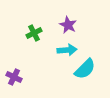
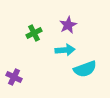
purple star: rotated 18 degrees clockwise
cyan arrow: moved 2 px left
cyan semicircle: rotated 25 degrees clockwise
